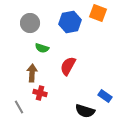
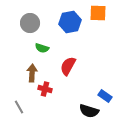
orange square: rotated 18 degrees counterclockwise
red cross: moved 5 px right, 4 px up
black semicircle: moved 4 px right
